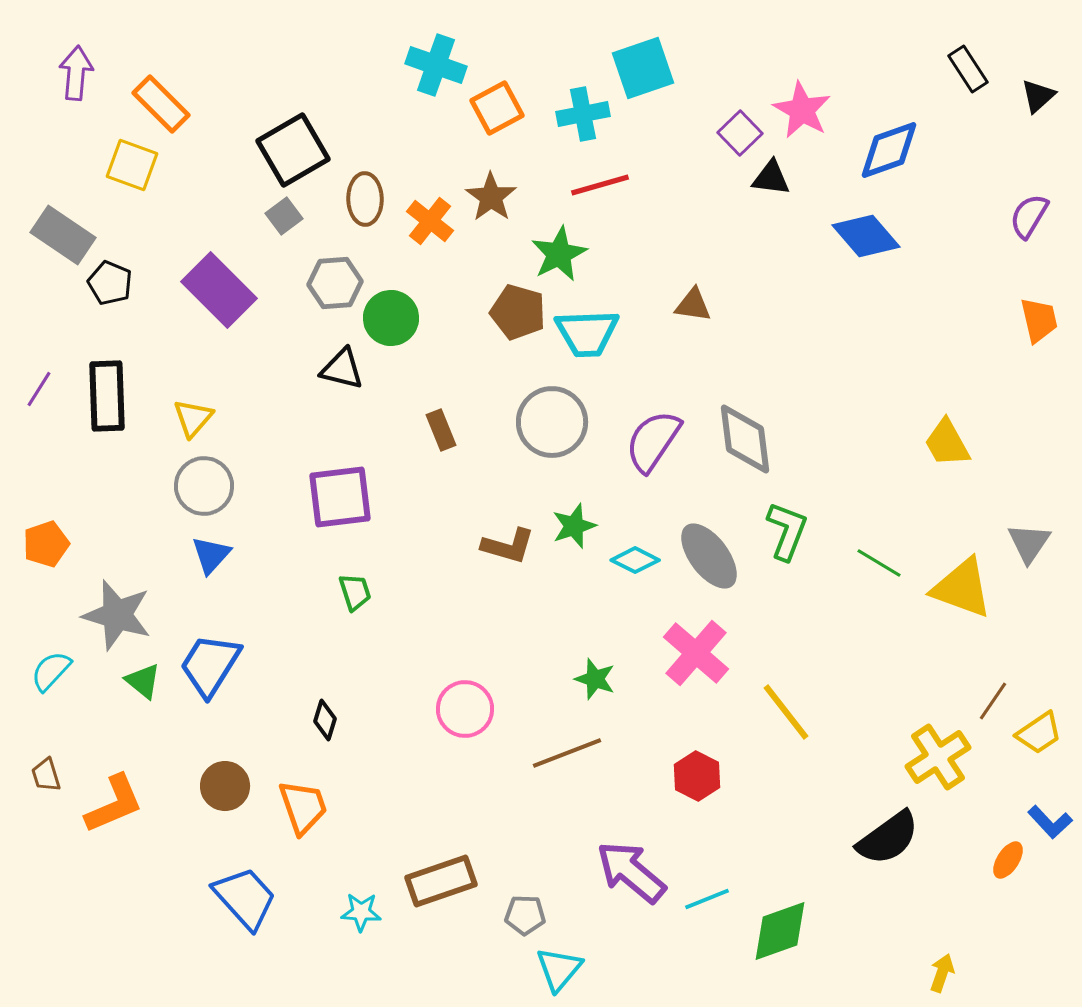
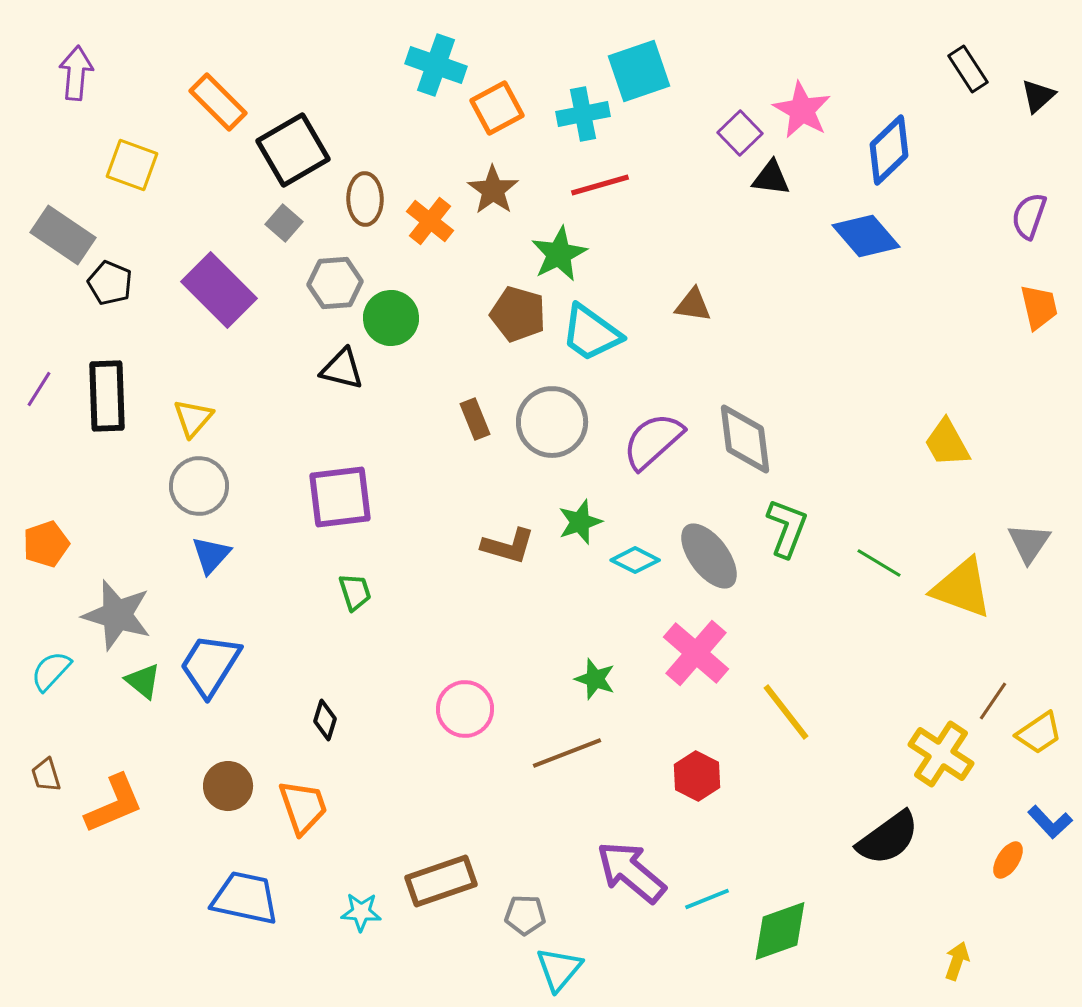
cyan square at (643, 68): moved 4 px left, 3 px down
orange rectangle at (161, 104): moved 57 px right, 2 px up
blue diamond at (889, 150): rotated 24 degrees counterclockwise
brown star at (491, 197): moved 2 px right, 7 px up
gray square at (284, 216): moved 7 px down; rotated 12 degrees counterclockwise
purple semicircle at (1029, 216): rotated 12 degrees counterclockwise
brown pentagon at (518, 312): moved 2 px down
orange trapezoid at (1039, 320): moved 13 px up
cyan trapezoid at (587, 333): moved 4 px right; rotated 38 degrees clockwise
brown rectangle at (441, 430): moved 34 px right, 11 px up
purple semicircle at (653, 441): rotated 14 degrees clockwise
gray circle at (204, 486): moved 5 px left
green star at (574, 526): moved 6 px right, 4 px up
green L-shape at (787, 531): moved 3 px up
yellow cross at (938, 757): moved 3 px right, 3 px up; rotated 24 degrees counterclockwise
brown circle at (225, 786): moved 3 px right
blue trapezoid at (245, 898): rotated 36 degrees counterclockwise
yellow arrow at (942, 973): moved 15 px right, 12 px up
